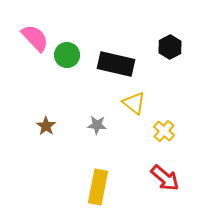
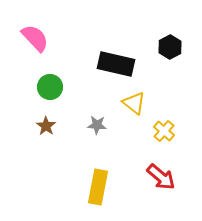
green circle: moved 17 px left, 32 px down
red arrow: moved 4 px left, 1 px up
